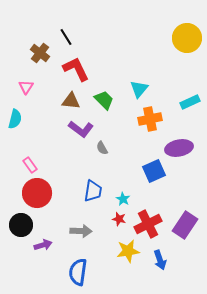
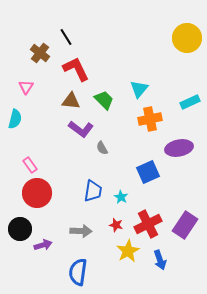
blue square: moved 6 px left, 1 px down
cyan star: moved 2 px left, 2 px up
red star: moved 3 px left, 6 px down
black circle: moved 1 px left, 4 px down
yellow star: rotated 20 degrees counterclockwise
